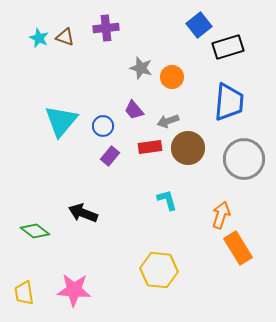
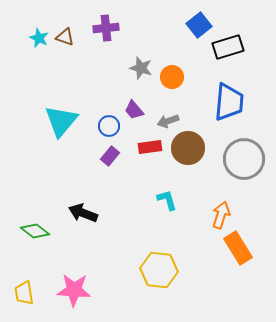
blue circle: moved 6 px right
